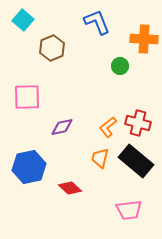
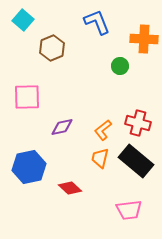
orange L-shape: moved 5 px left, 3 px down
